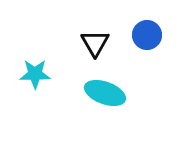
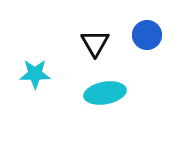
cyan ellipse: rotated 30 degrees counterclockwise
